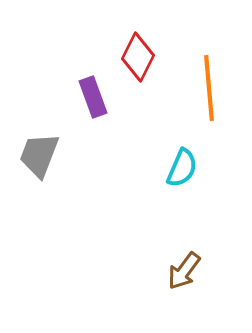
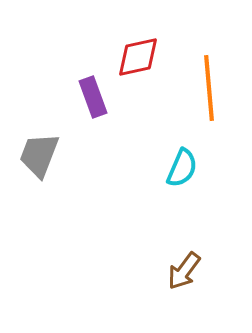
red diamond: rotated 51 degrees clockwise
